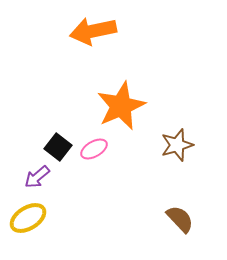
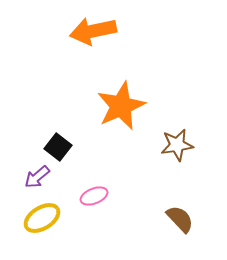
brown star: rotated 8 degrees clockwise
pink ellipse: moved 47 px down; rotated 8 degrees clockwise
yellow ellipse: moved 14 px right
